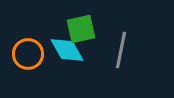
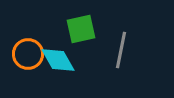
cyan diamond: moved 9 px left, 10 px down
